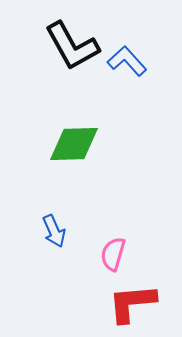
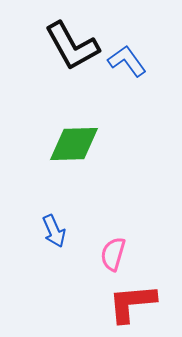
blue L-shape: rotated 6 degrees clockwise
